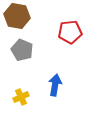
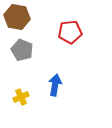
brown hexagon: moved 1 px down
